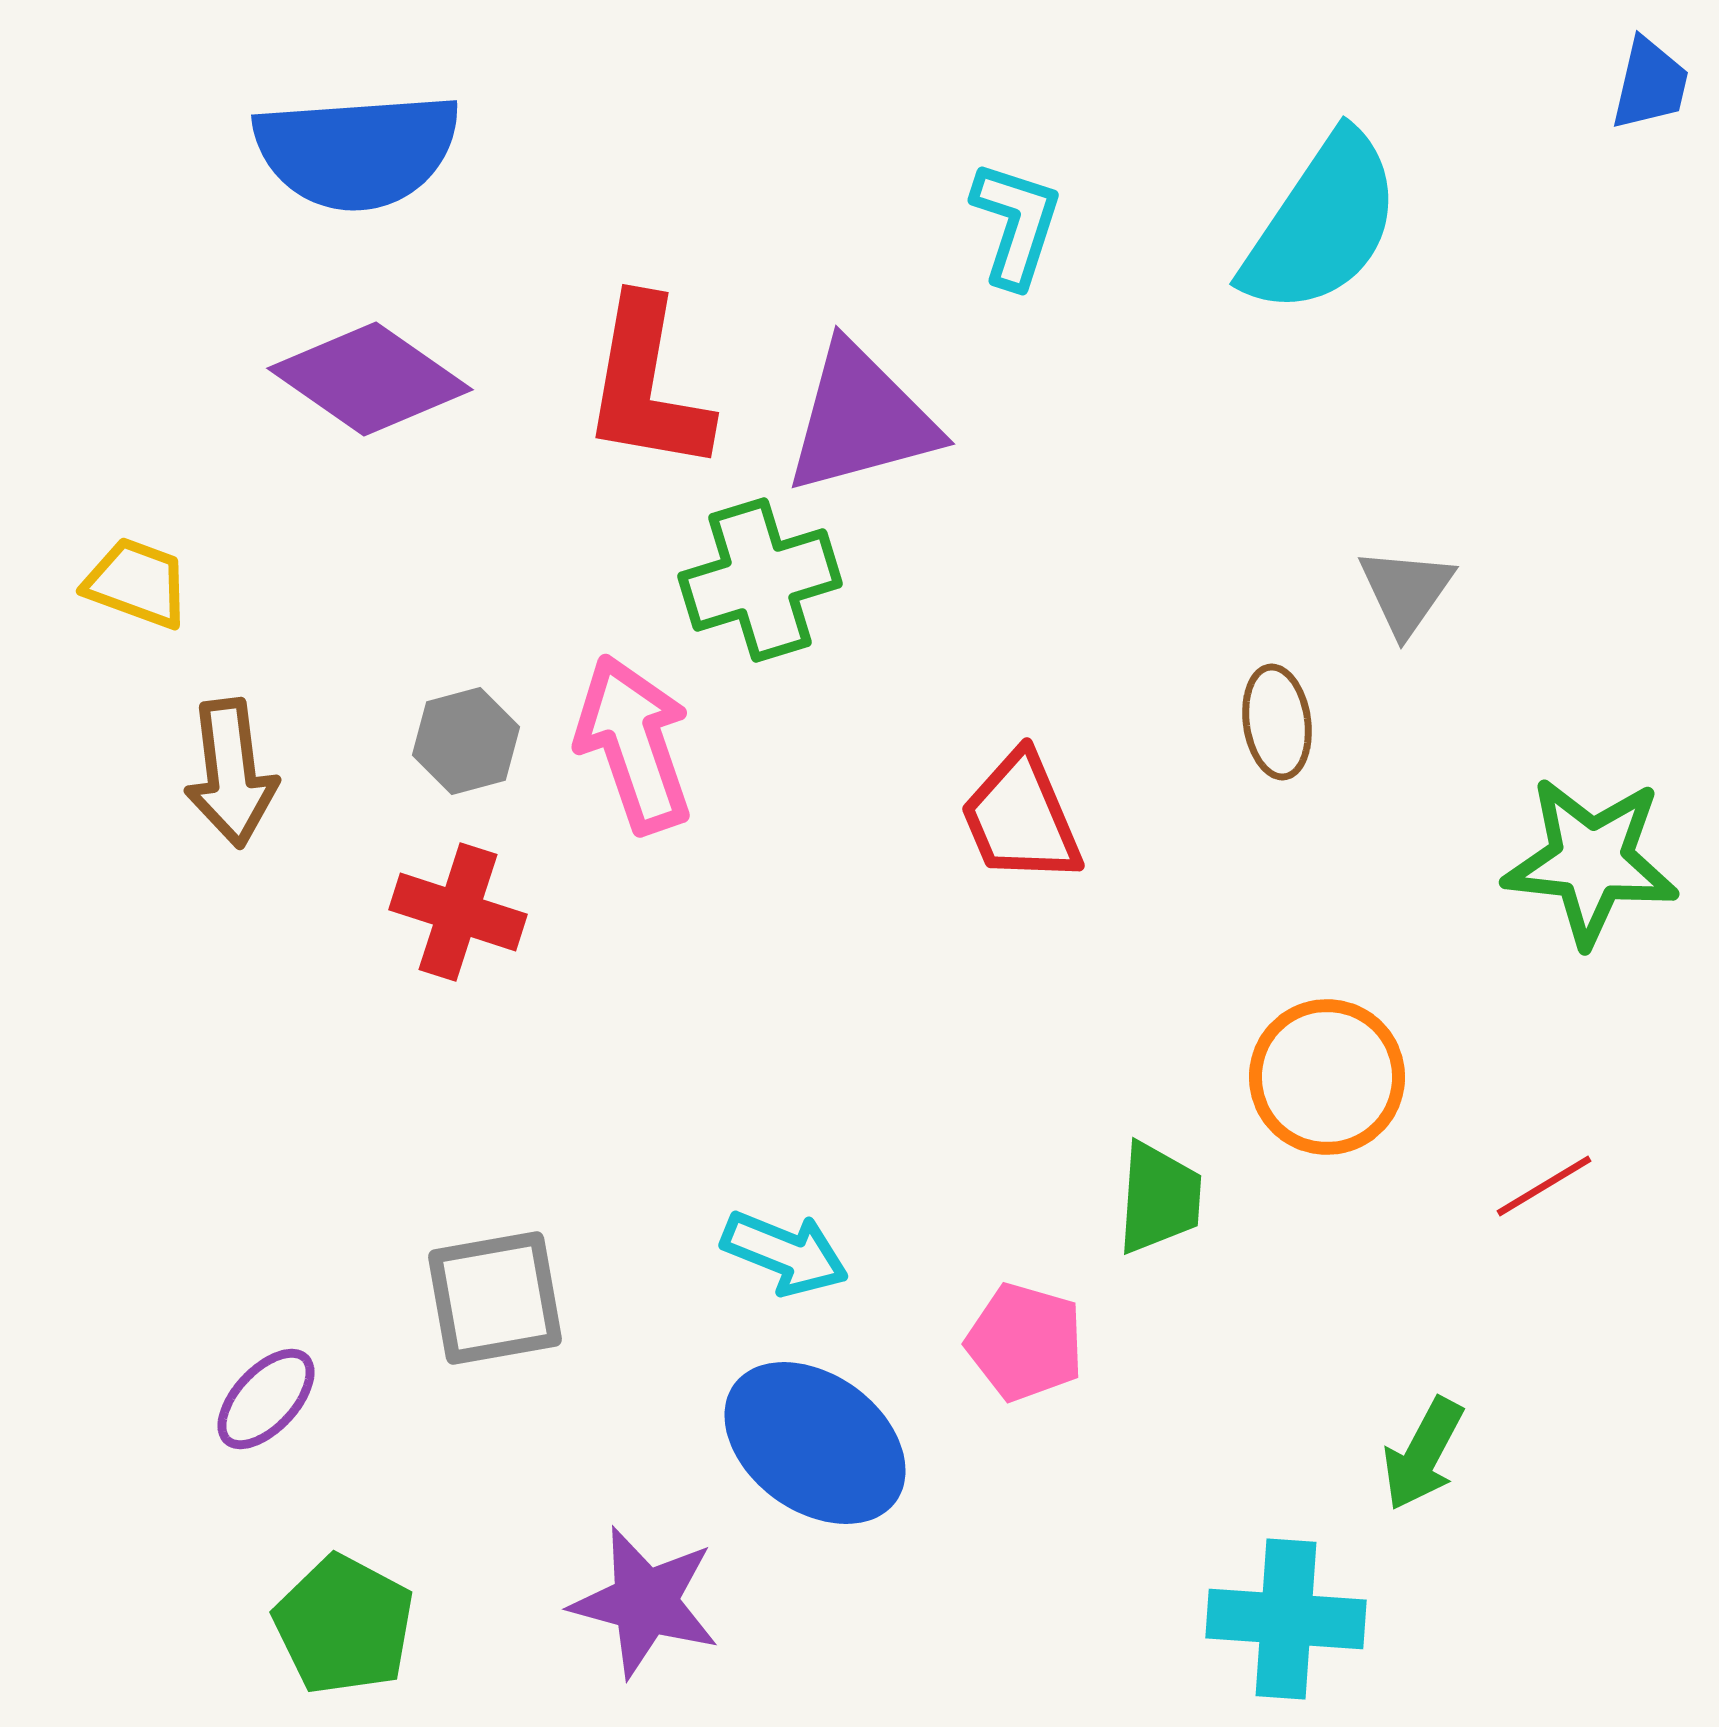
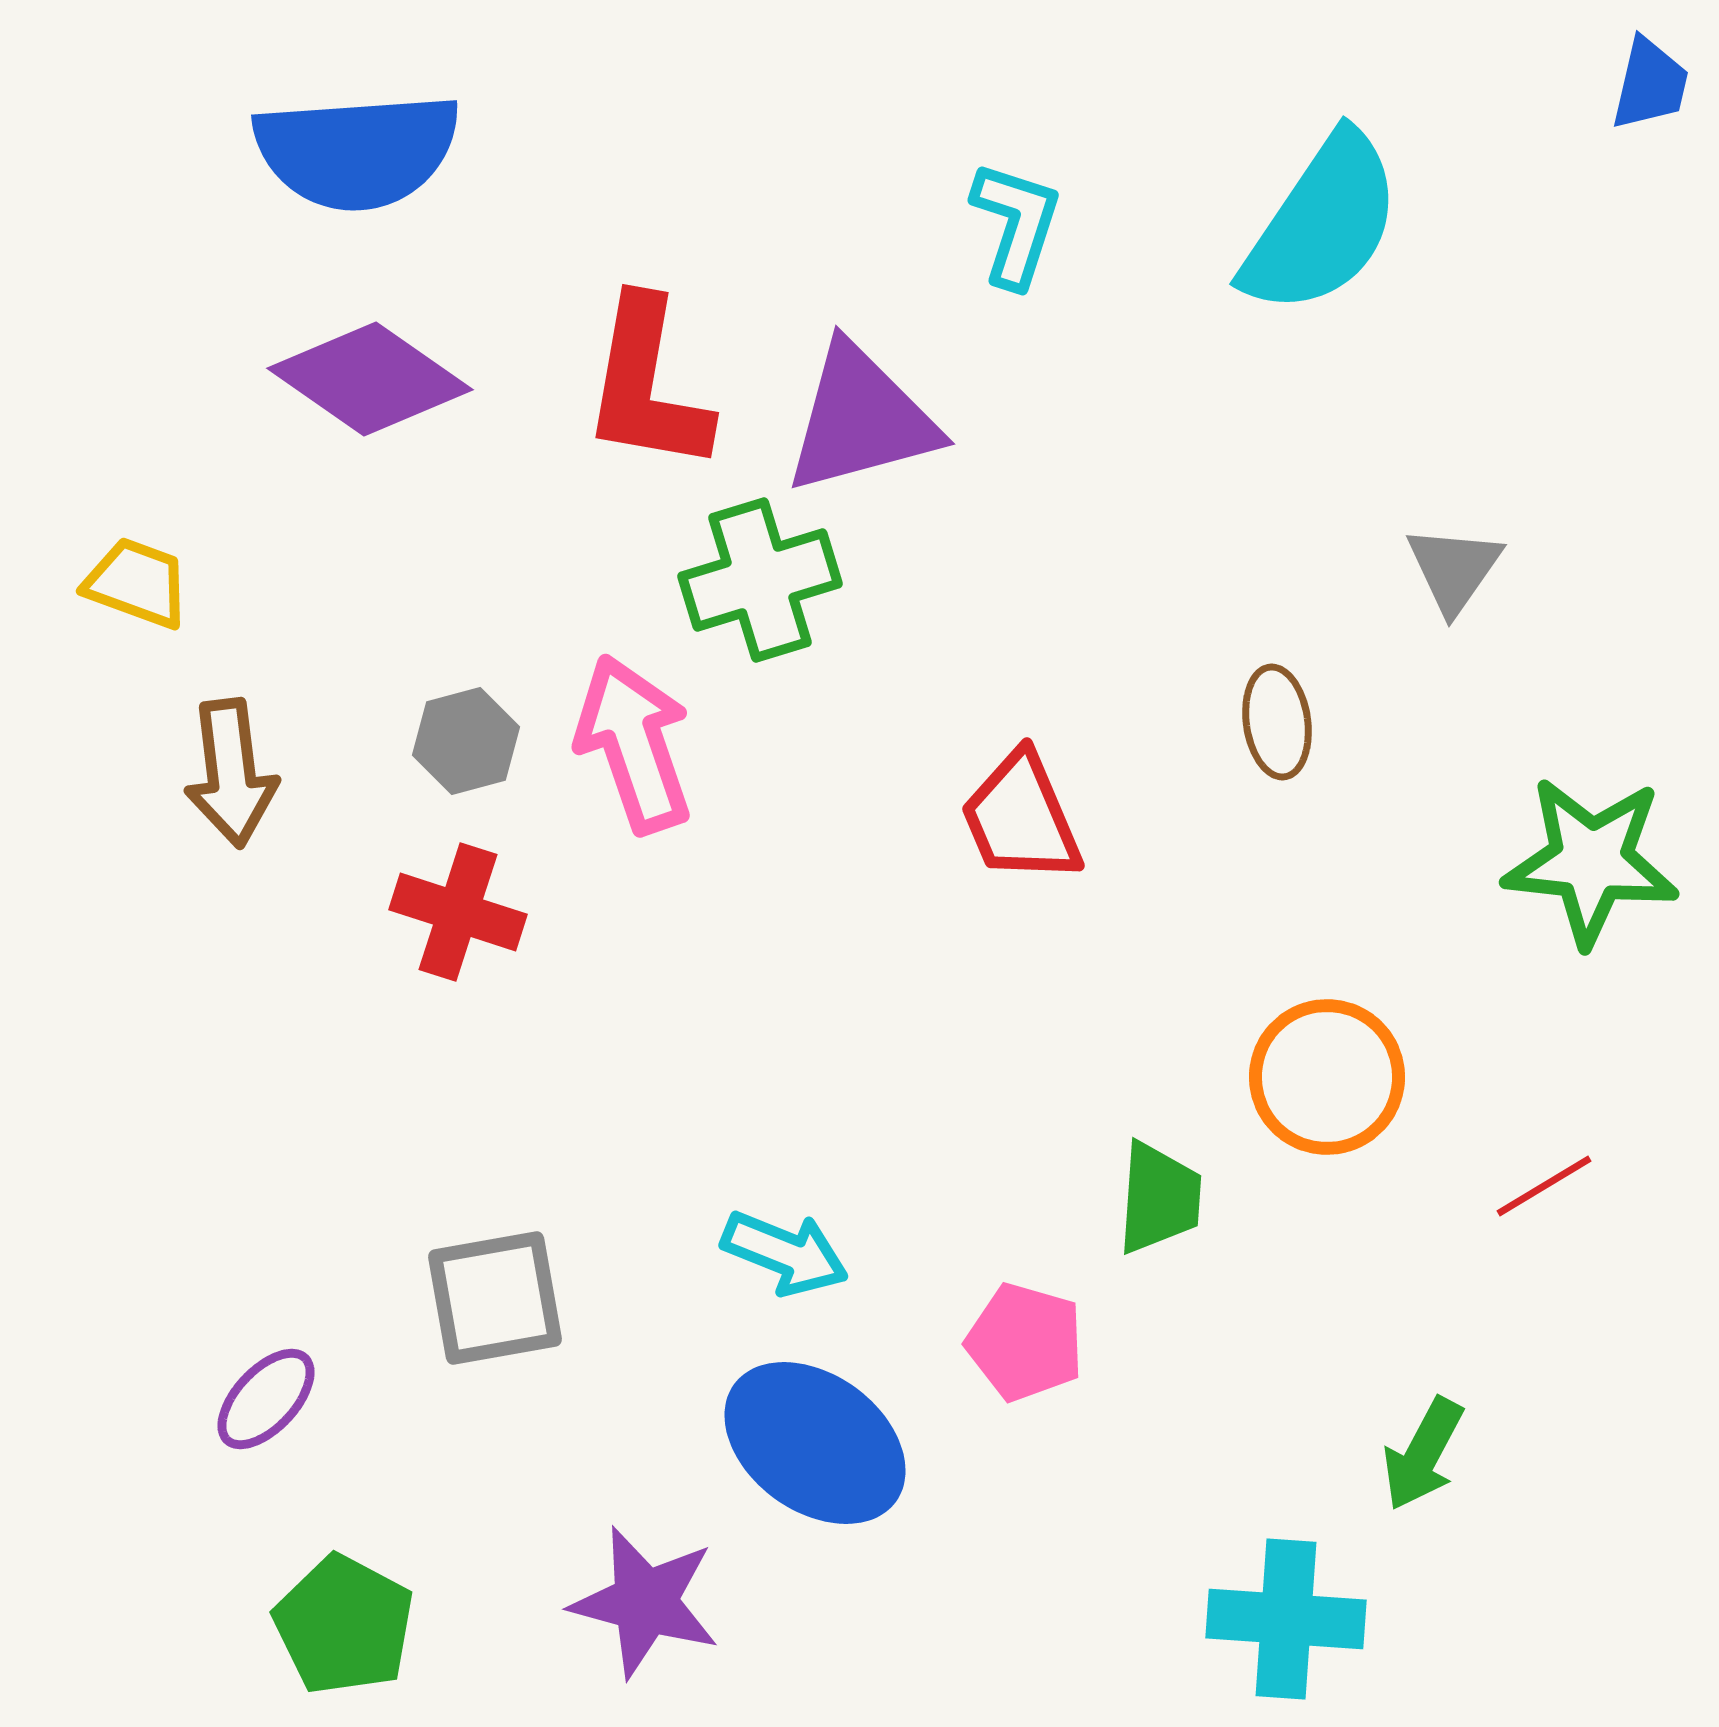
gray triangle: moved 48 px right, 22 px up
